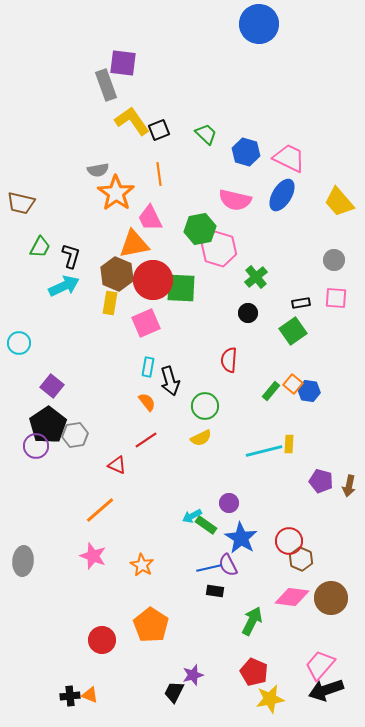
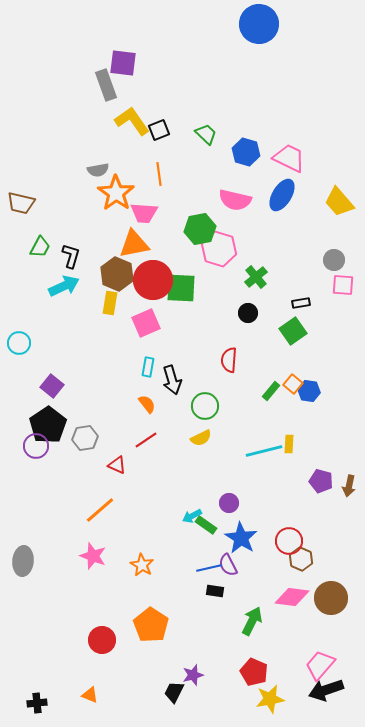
pink trapezoid at (150, 218): moved 6 px left, 5 px up; rotated 60 degrees counterclockwise
pink square at (336, 298): moved 7 px right, 13 px up
black arrow at (170, 381): moved 2 px right, 1 px up
orange semicircle at (147, 402): moved 2 px down
gray hexagon at (75, 435): moved 10 px right, 3 px down
black cross at (70, 696): moved 33 px left, 7 px down
